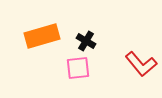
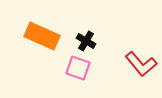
orange rectangle: rotated 40 degrees clockwise
pink square: rotated 25 degrees clockwise
